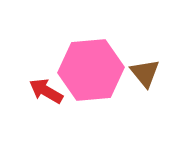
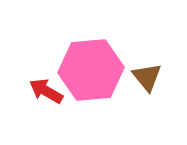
brown triangle: moved 2 px right, 4 px down
